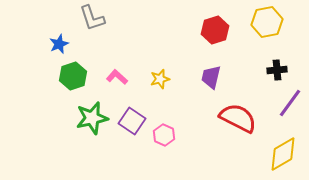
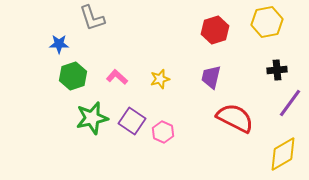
blue star: rotated 24 degrees clockwise
red semicircle: moved 3 px left
pink hexagon: moved 1 px left, 3 px up
